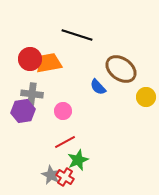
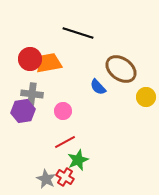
black line: moved 1 px right, 2 px up
gray star: moved 5 px left, 4 px down
